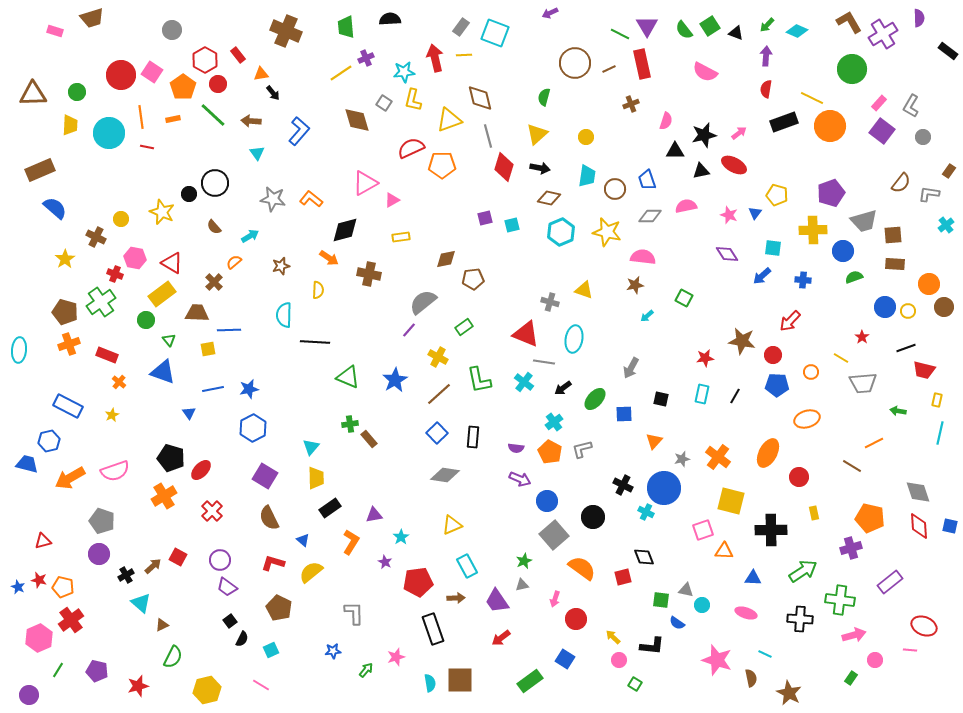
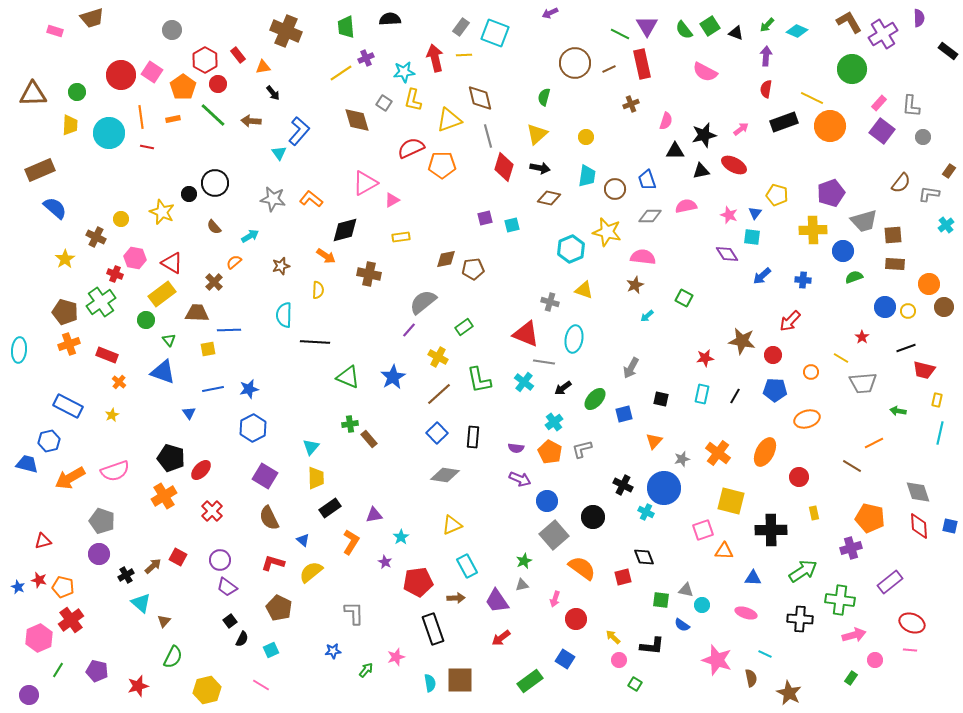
orange triangle at (261, 74): moved 2 px right, 7 px up
gray L-shape at (911, 106): rotated 25 degrees counterclockwise
pink arrow at (739, 133): moved 2 px right, 4 px up
cyan triangle at (257, 153): moved 22 px right
cyan hexagon at (561, 232): moved 10 px right, 17 px down
cyan square at (773, 248): moved 21 px left, 11 px up
orange arrow at (329, 258): moved 3 px left, 2 px up
brown pentagon at (473, 279): moved 10 px up
brown star at (635, 285): rotated 12 degrees counterclockwise
blue star at (395, 380): moved 2 px left, 3 px up
blue pentagon at (777, 385): moved 2 px left, 5 px down
blue square at (624, 414): rotated 12 degrees counterclockwise
orange ellipse at (768, 453): moved 3 px left, 1 px up
orange cross at (718, 457): moved 4 px up
blue semicircle at (677, 623): moved 5 px right, 2 px down
brown triangle at (162, 625): moved 2 px right, 4 px up; rotated 24 degrees counterclockwise
red ellipse at (924, 626): moved 12 px left, 3 px up
